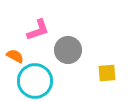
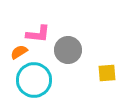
pink L-shape: moved 4 px down; rotated 25 degrees clockwise
orange semicircle: moved 4 px right, 4 px up; rotated 60 degrees counterclockwise
cyan circle: moved 1 px left, 1 px up
